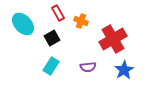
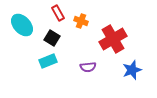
cyan ellipse: moved 1 px left, 1 px down
black square: rotated 28 degrees counterclockwise
cyan rectangle: moved 3 px left, 5 px up; rotated 36 degrees clockwise
blue star: moved 8 px right; rotated 12 degrees clockwise
